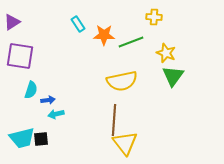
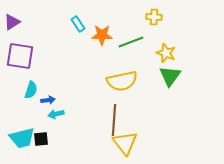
orange star: moved 2 px left
green triangle: moved 3 px left
